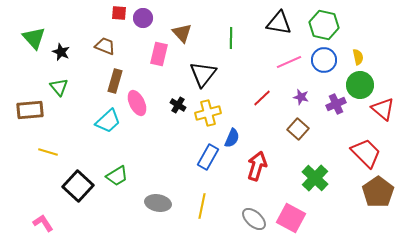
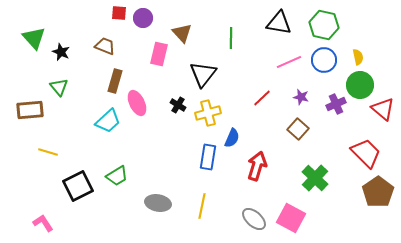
blue rectangle at (208, 157): rotated 20 degrees counterclockwise
black square at (78, 186): rotated 20 degrees clockwise
